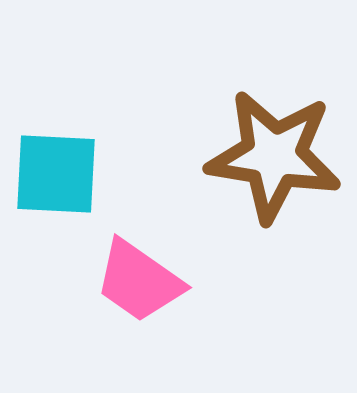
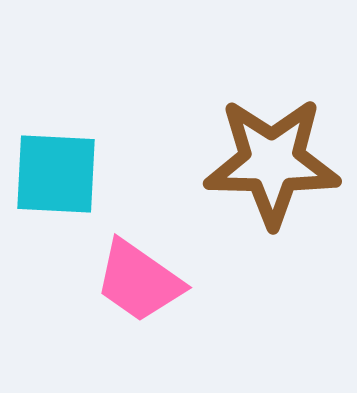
brown star: moved 2 px left, 6 px down; rotated 8 degrees counterclockwise
